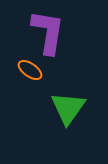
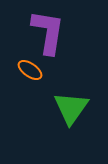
green triangle: moved 3 px right
